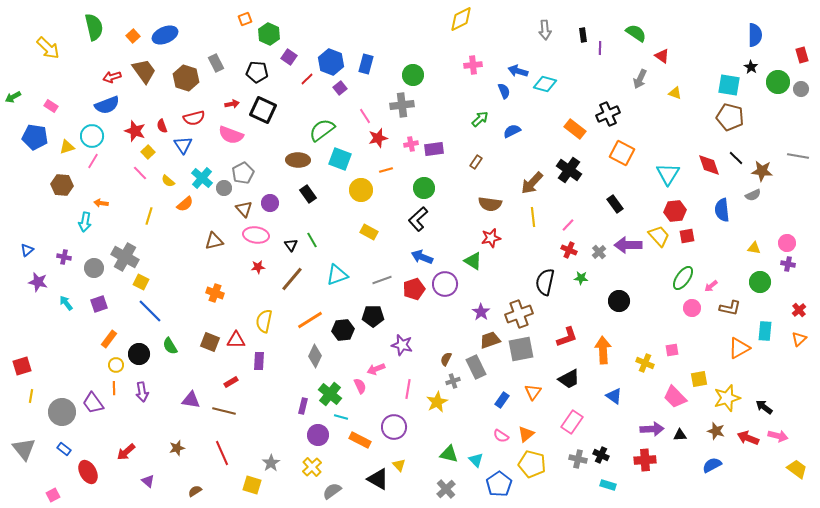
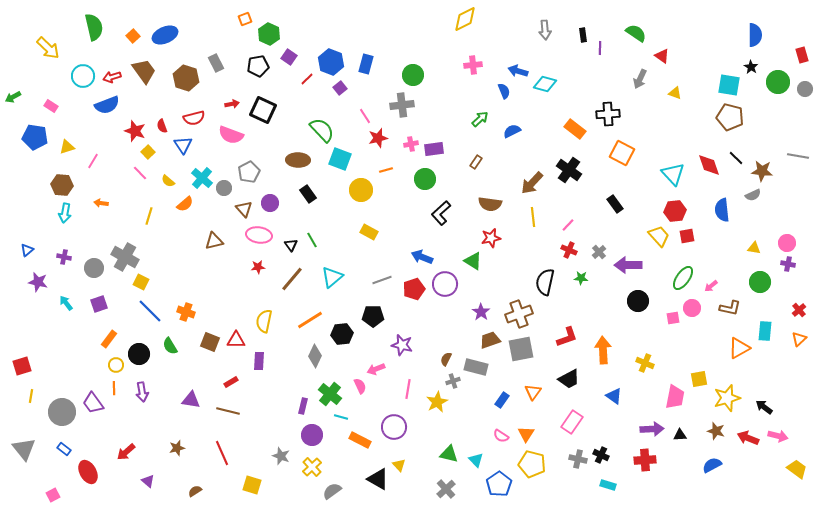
yellow diamond at (461, 19): moved 4 px right
black pentagon at (257, 72): moved 1 px right, 6 px up; rotated 15 degrees counterclockwise
gray circle at (801, 89): moved 4 px right
black cross at (608, 114): rotated 20 degrees clockwise
green semicircle at (322, 130): rotated 84 degrees clockwise
cyan circle at (92, 136): moved 9 px left, 60 px up
gray pentagon at (243, 173): moved 6 px right, 1 px up
cyan triangle at (668, 174): moved 5 px right; rotated 15 degrees counterclockwise
green circle at (424, 188): moved 1 px right, 9 px up
black L-shape at (418, 219): moved 23 px right, 6 px up
cyan arrow at (85, 222): moved 20 px left, 9 px up
pink ellipse at (256, 235): moved 3 px right
purple arrow at (628, 245): moved 20 px down
cyan triangle at (337, 275): moved 5 px left, 2 px down; rotated 20 degrees counterclockwise
orange cross at (215, 293): moved 29 px left, 19 px down
black circle at (619, 301): moved 19 px right
black hexagon at (343, 330): moved 1 px left, 4 px down
pink square at (672, 350): moved 1 px right, 32 px up
gray rectangle at (476, 367): rotated 50 degrees counterclockwise
pink trapezoid at (675, 397): rotated 125 degrees counterclockwise
brown line at (224, 411): moved 4 px right
orange triangle at (526, 434): rotated 18 degrees counterclockwise
purple circle at (318, 435): moved 6 px left
gray star at (271, 463): moved 10 px right, 7 px up; rotated 18 degrees counterclockwise
